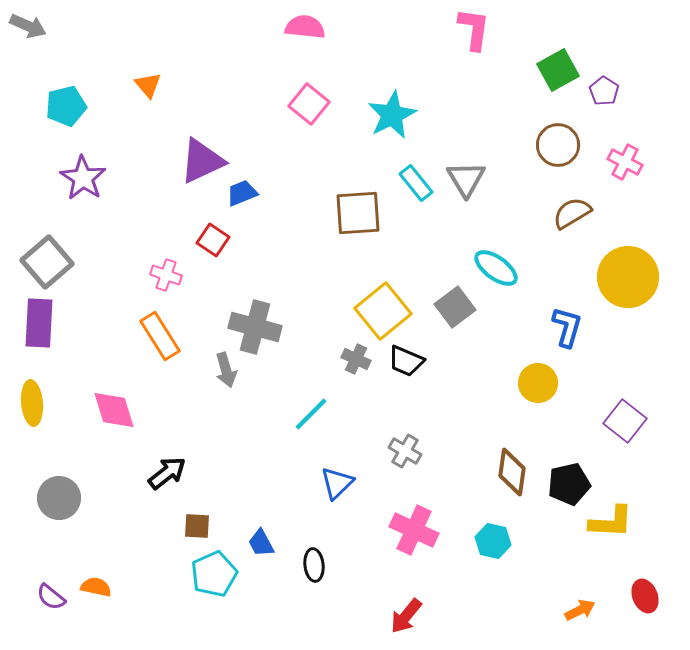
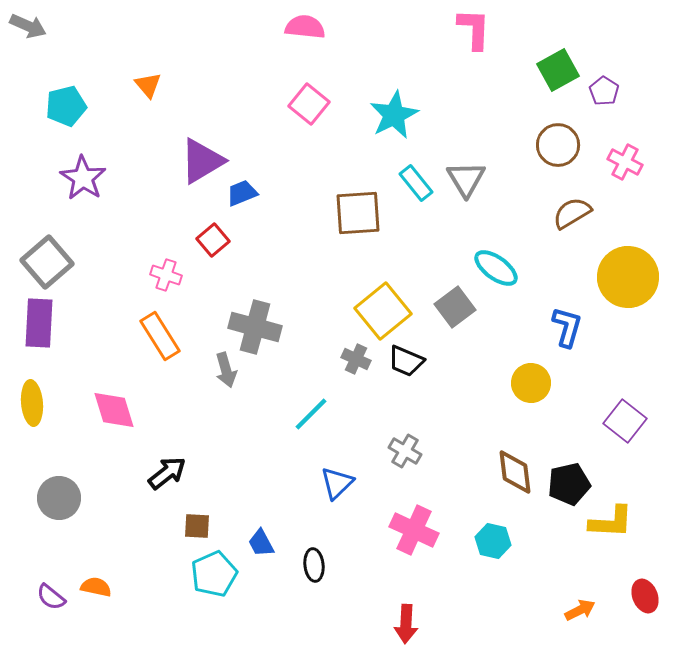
pink L-shape at (474, 29): rotated 6 degrees counterclockwise
cyan star at (392, 115): moved 2 px right
purple triangle at (202, 161): rotated 6 degrees counterclockwise
red square at (213, 240): rotated 16 degrees clockwise
yellow circle at (538, 383): moved 7 px left
brown diamond at (512, 472): moved 3 px right; rotated 15 degrees counterclockwise
red arrow at (406, 616): moved 8 px down; rotated 36 degrees counterclockwise
